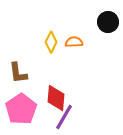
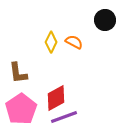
black circle: moved 3 px left, 2 px up
orange semicircle: rotated 30 degrees clockwise
red diamond: rotated 56 degrees clockwise
purple line: rotated 40 degrees clockwise
